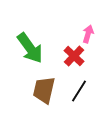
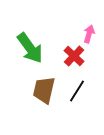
pink arrow: moved 1 px right
black line: moved 2 px left
